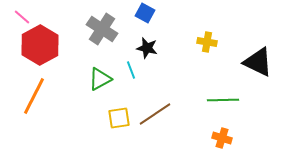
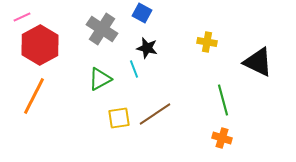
blue square: moved 3 px left
pink line: rotated 66 degrees counterclockwise
cyan line: moved 3 px right, 1 px up
green line: rotated 76 degrees clockwise
